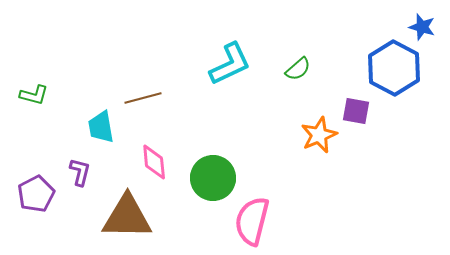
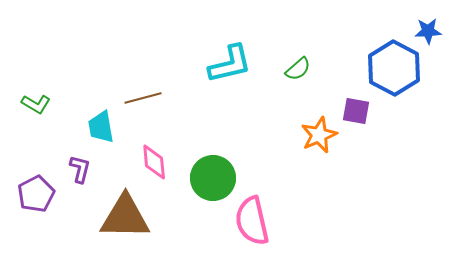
blue star: moved 6 px right, 4 px down; rotated 20 degrees counterclockwise
cyan L-shape: rotated 12 degrees clockwise
green L-shape: moved 2 px right, 9 px down; rotated 16 degrees clockwise
purple L-shape: moved 3 px up
brown triangle: moved 2 px left
pink semicircle: rotated 27 degrees counterclockwise
